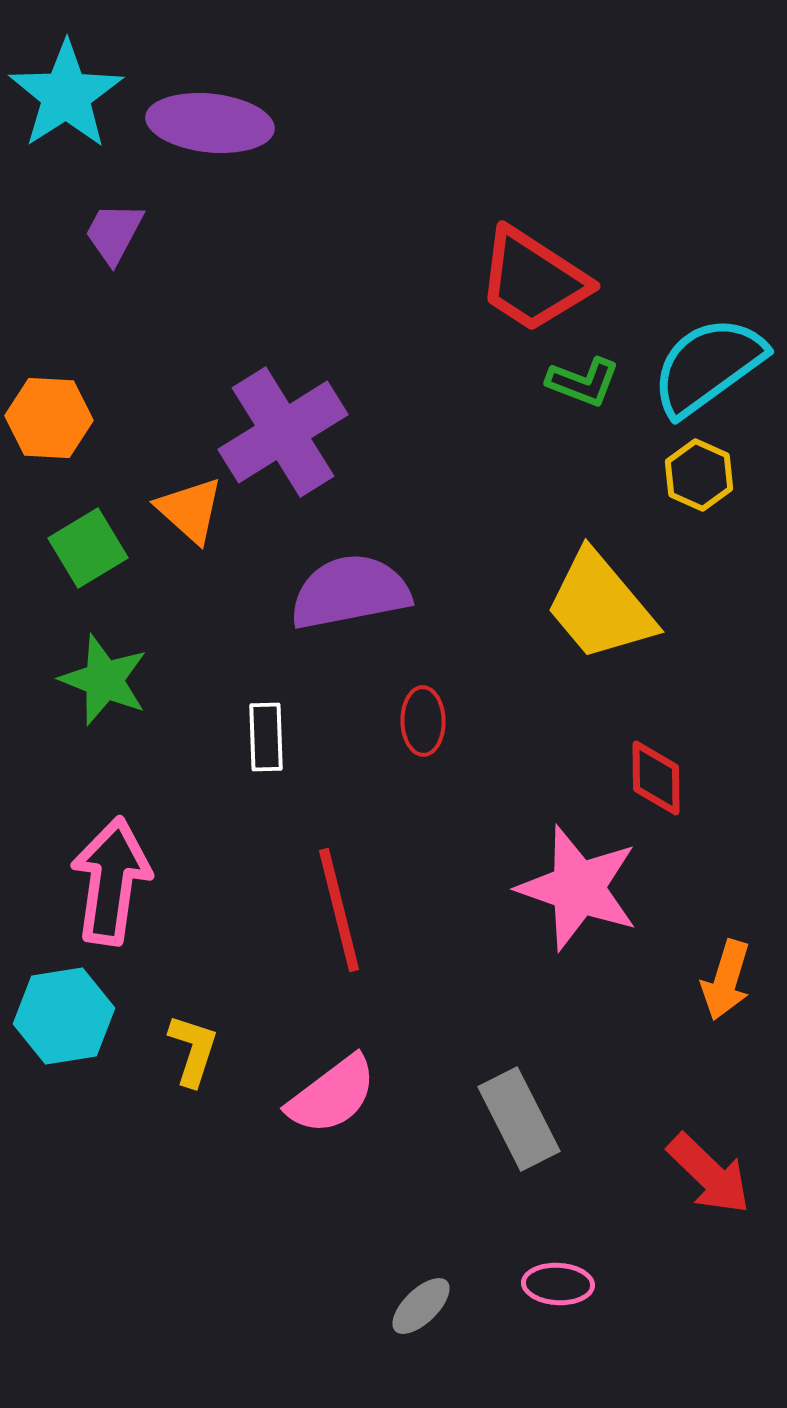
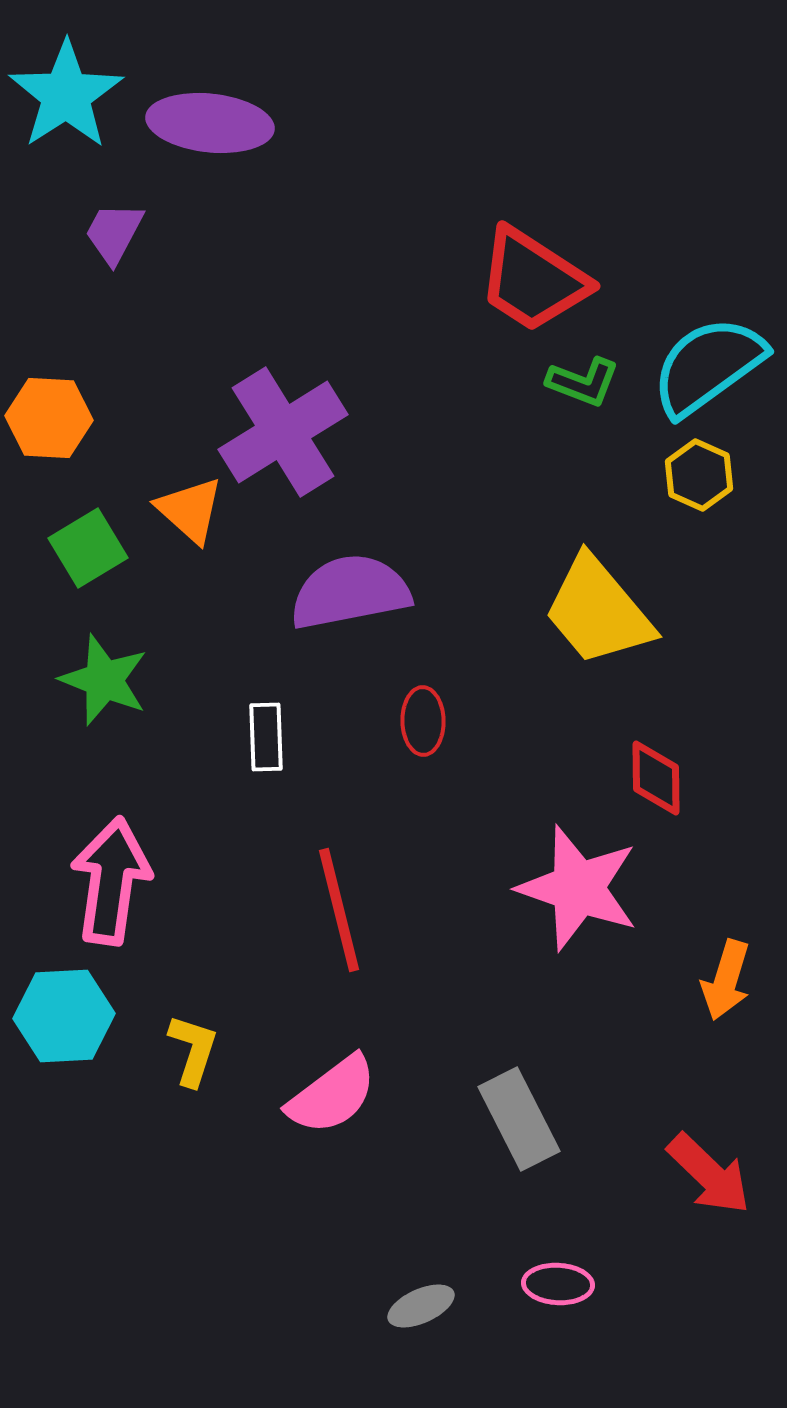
yellow trapezoid: moved 2 px left, 5 px down
cyan hexagon: rotated 6 degrees clockwise
gray ellipse: rotated 20 degrees clockwise
